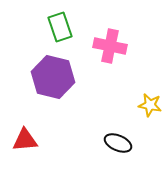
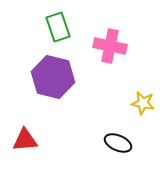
green rectangle: moved 2 px left
yellow star: moved 7 px left, 2 px up
